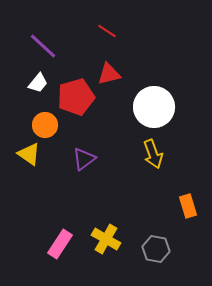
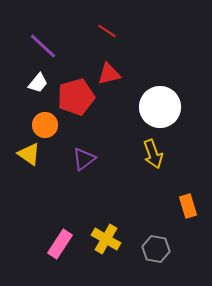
white circle: moved 6 px right
